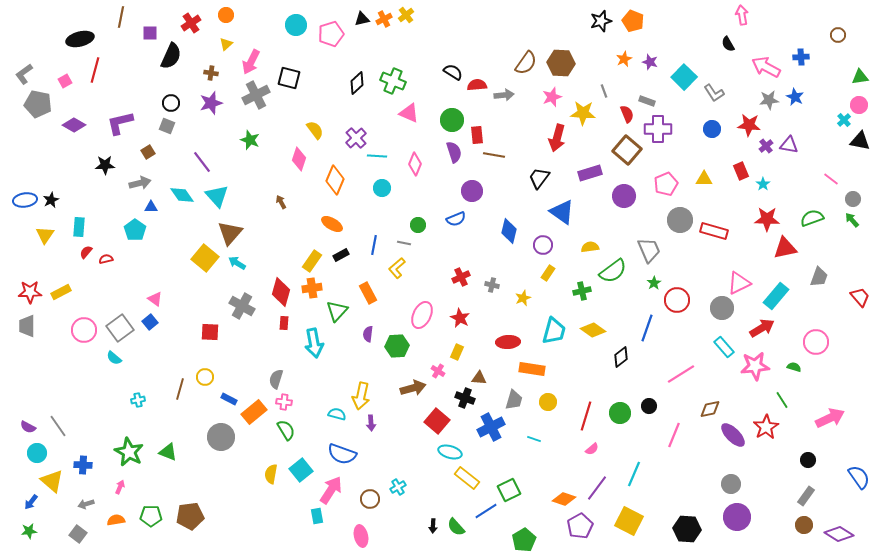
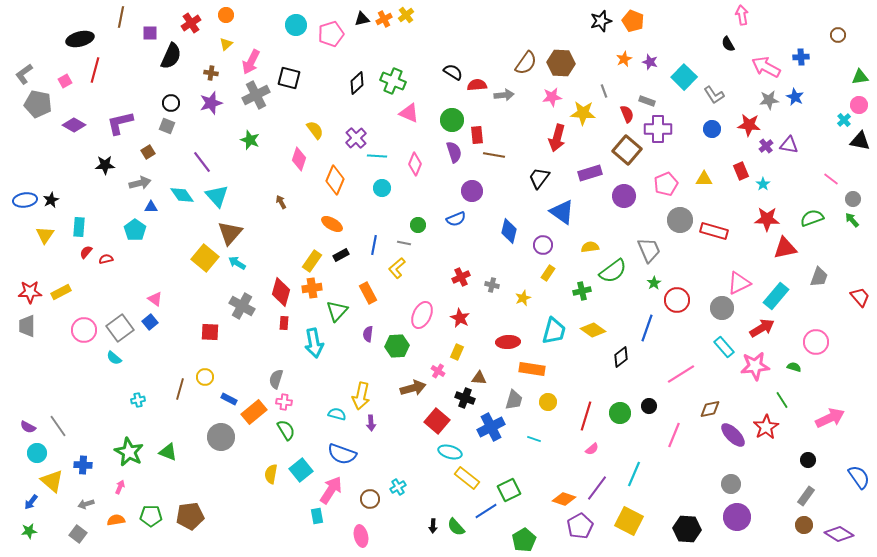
gray L-shape at (714, 93): moved 2 px down
pink star at (552, 97): rotated 12 degrees clockwise
